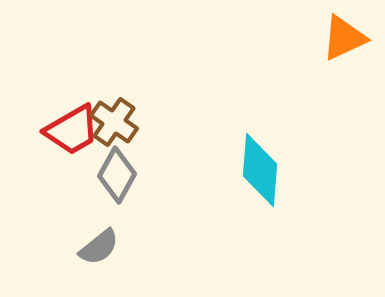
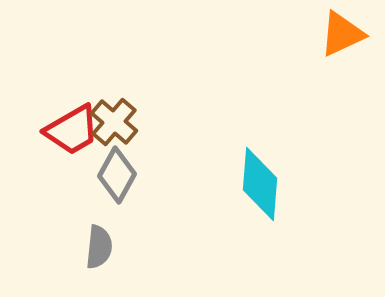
orange triangle: moved 2 px left, 4 px up
brown cross: rotated 6 degrees clockwise
cyan diamond: moved 14 px down
gray semicircle: rotated 45 degrees counterclockwise
